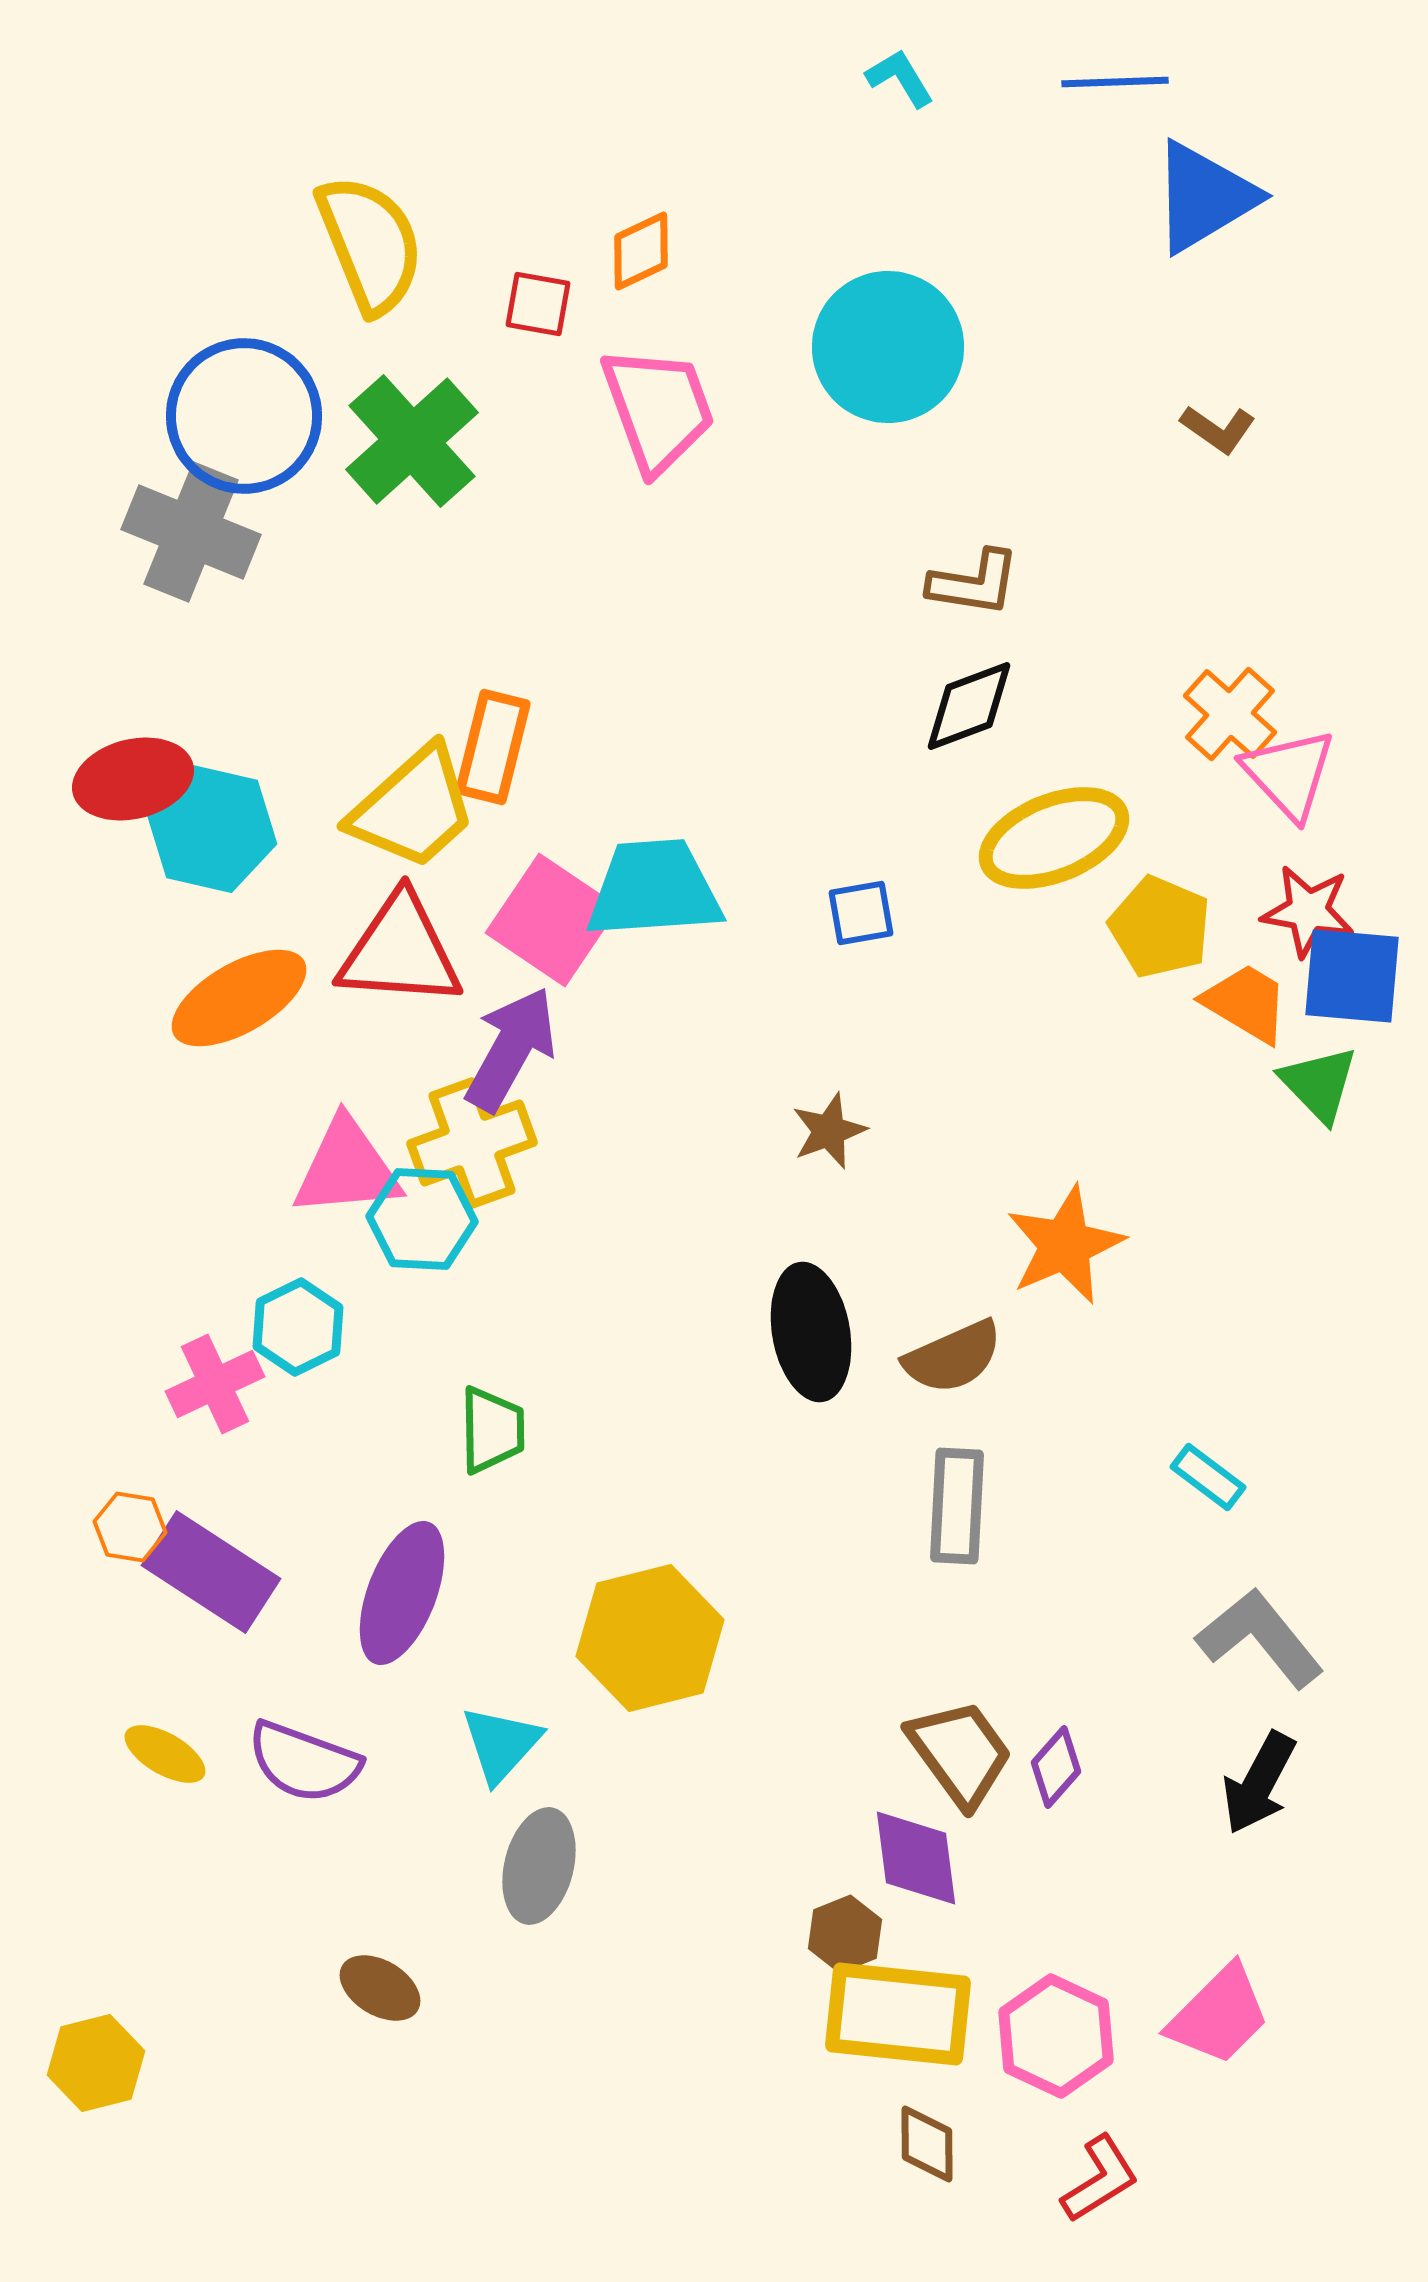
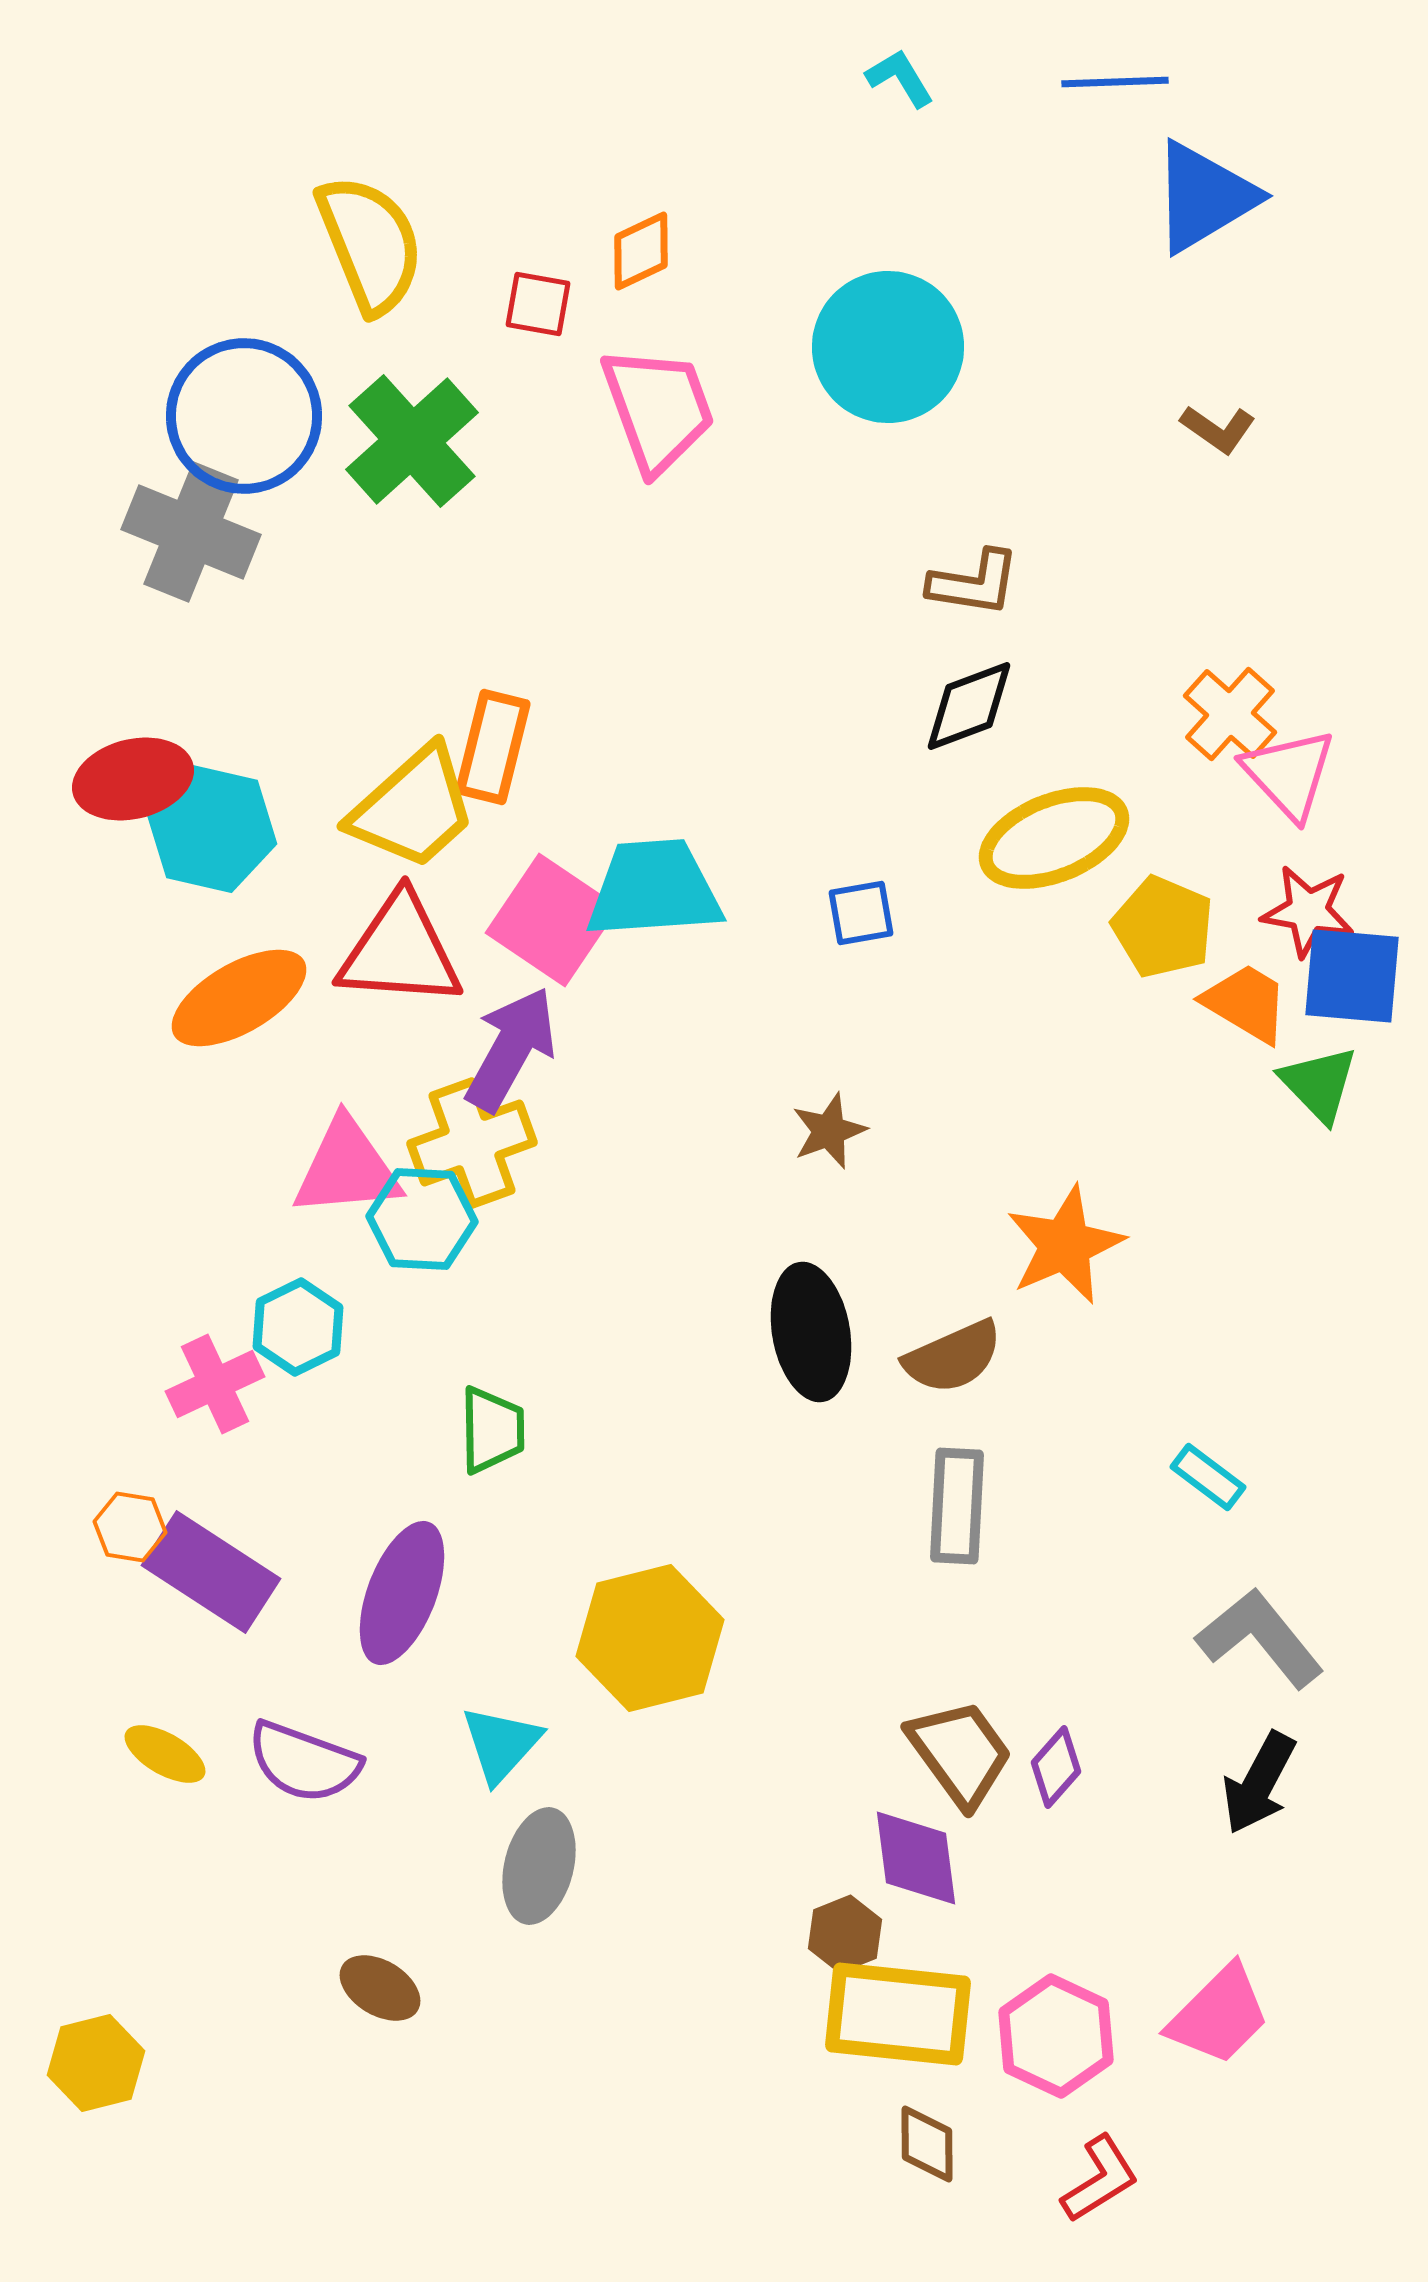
yellow pentagon at (1160, 927): moved 3 px right
